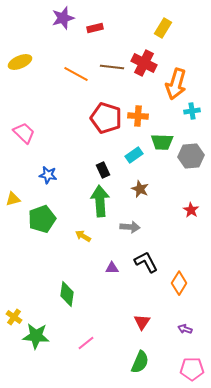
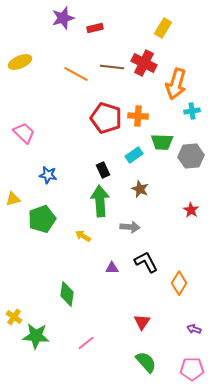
purple arrow: moved 9 px right
green semicircle: moved 6 px right; rotated 65 degrees counterclockwise
